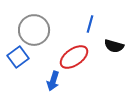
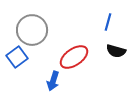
blue line: moved 18 px right, 2 px up
gray circle: moved 2 px left
black semicircle: moved 2 px right, 5 px down
blue square: moved 1 px left
